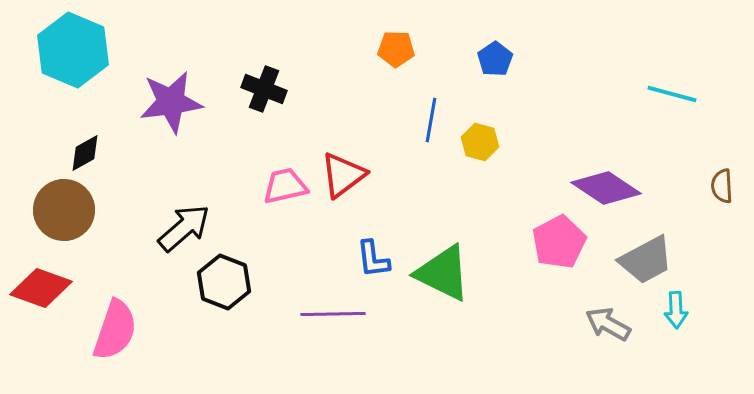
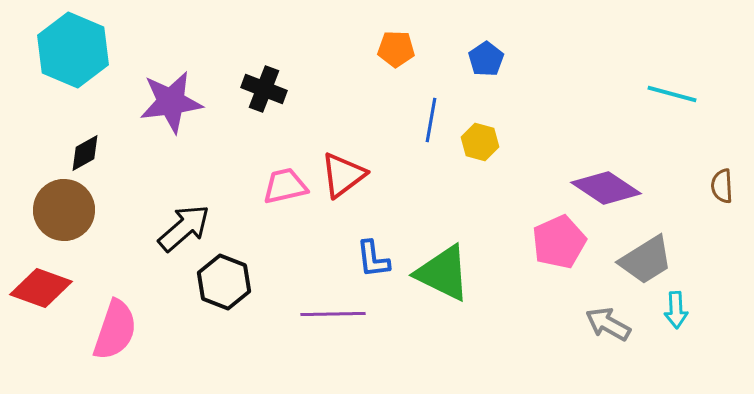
blue pentagon: moved 9 px left
pink pentagon: rotated 4 degrees clockwise
gray trapezoid: rotated 4 degrees counterclockwise
